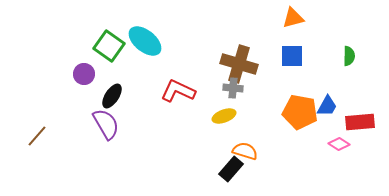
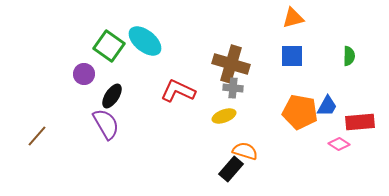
brown cross: moved 8 px left
